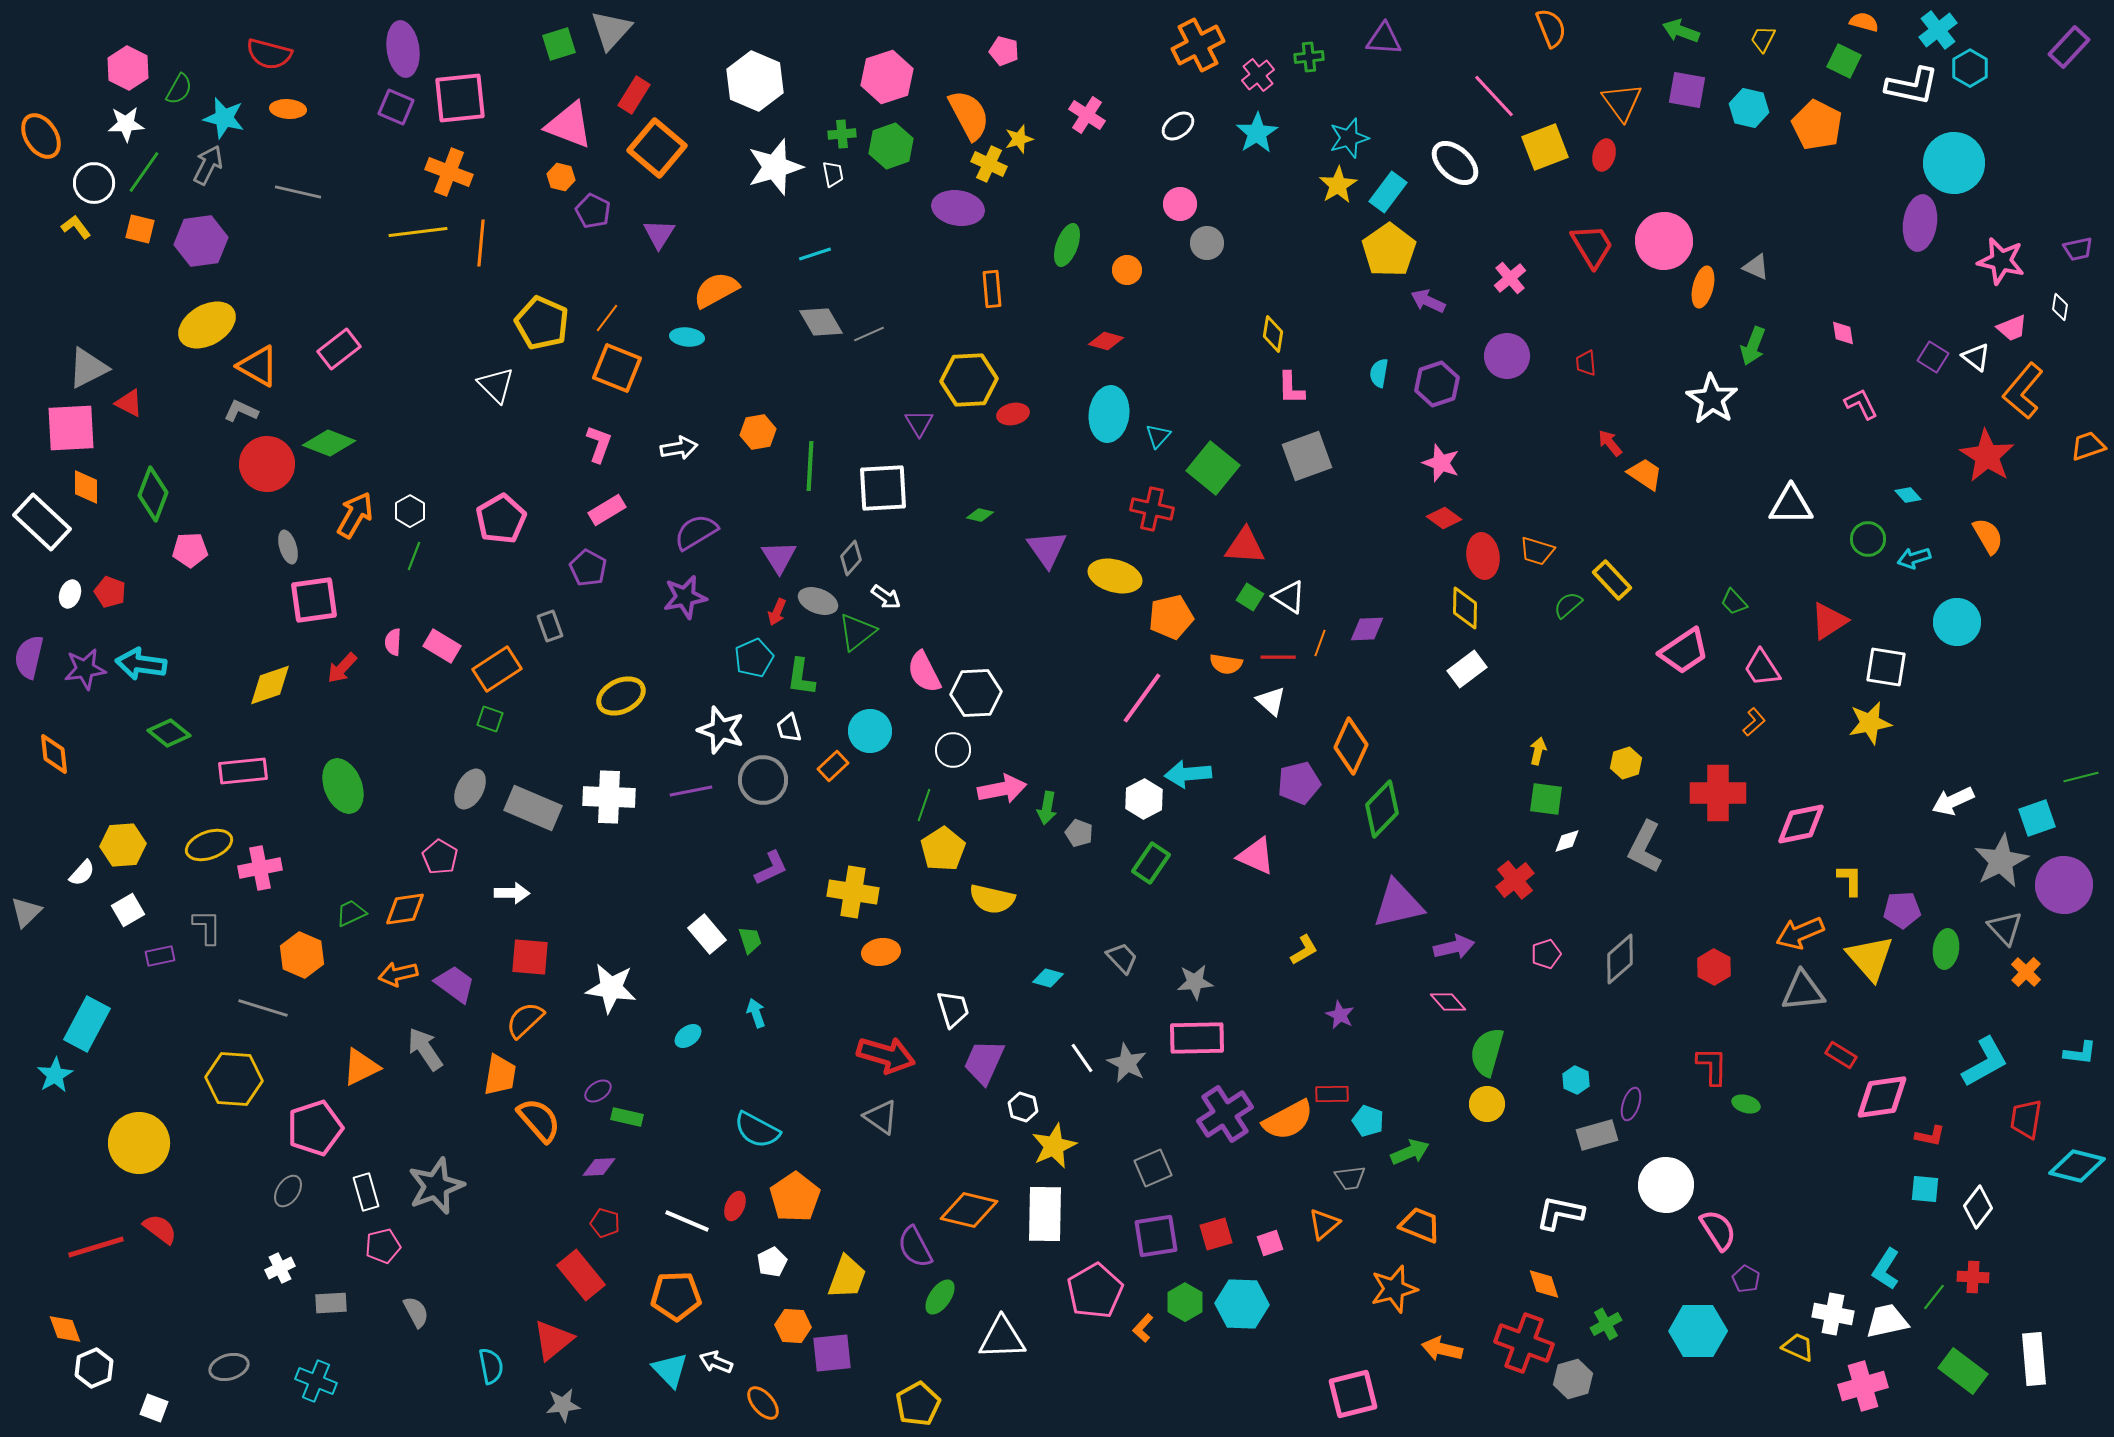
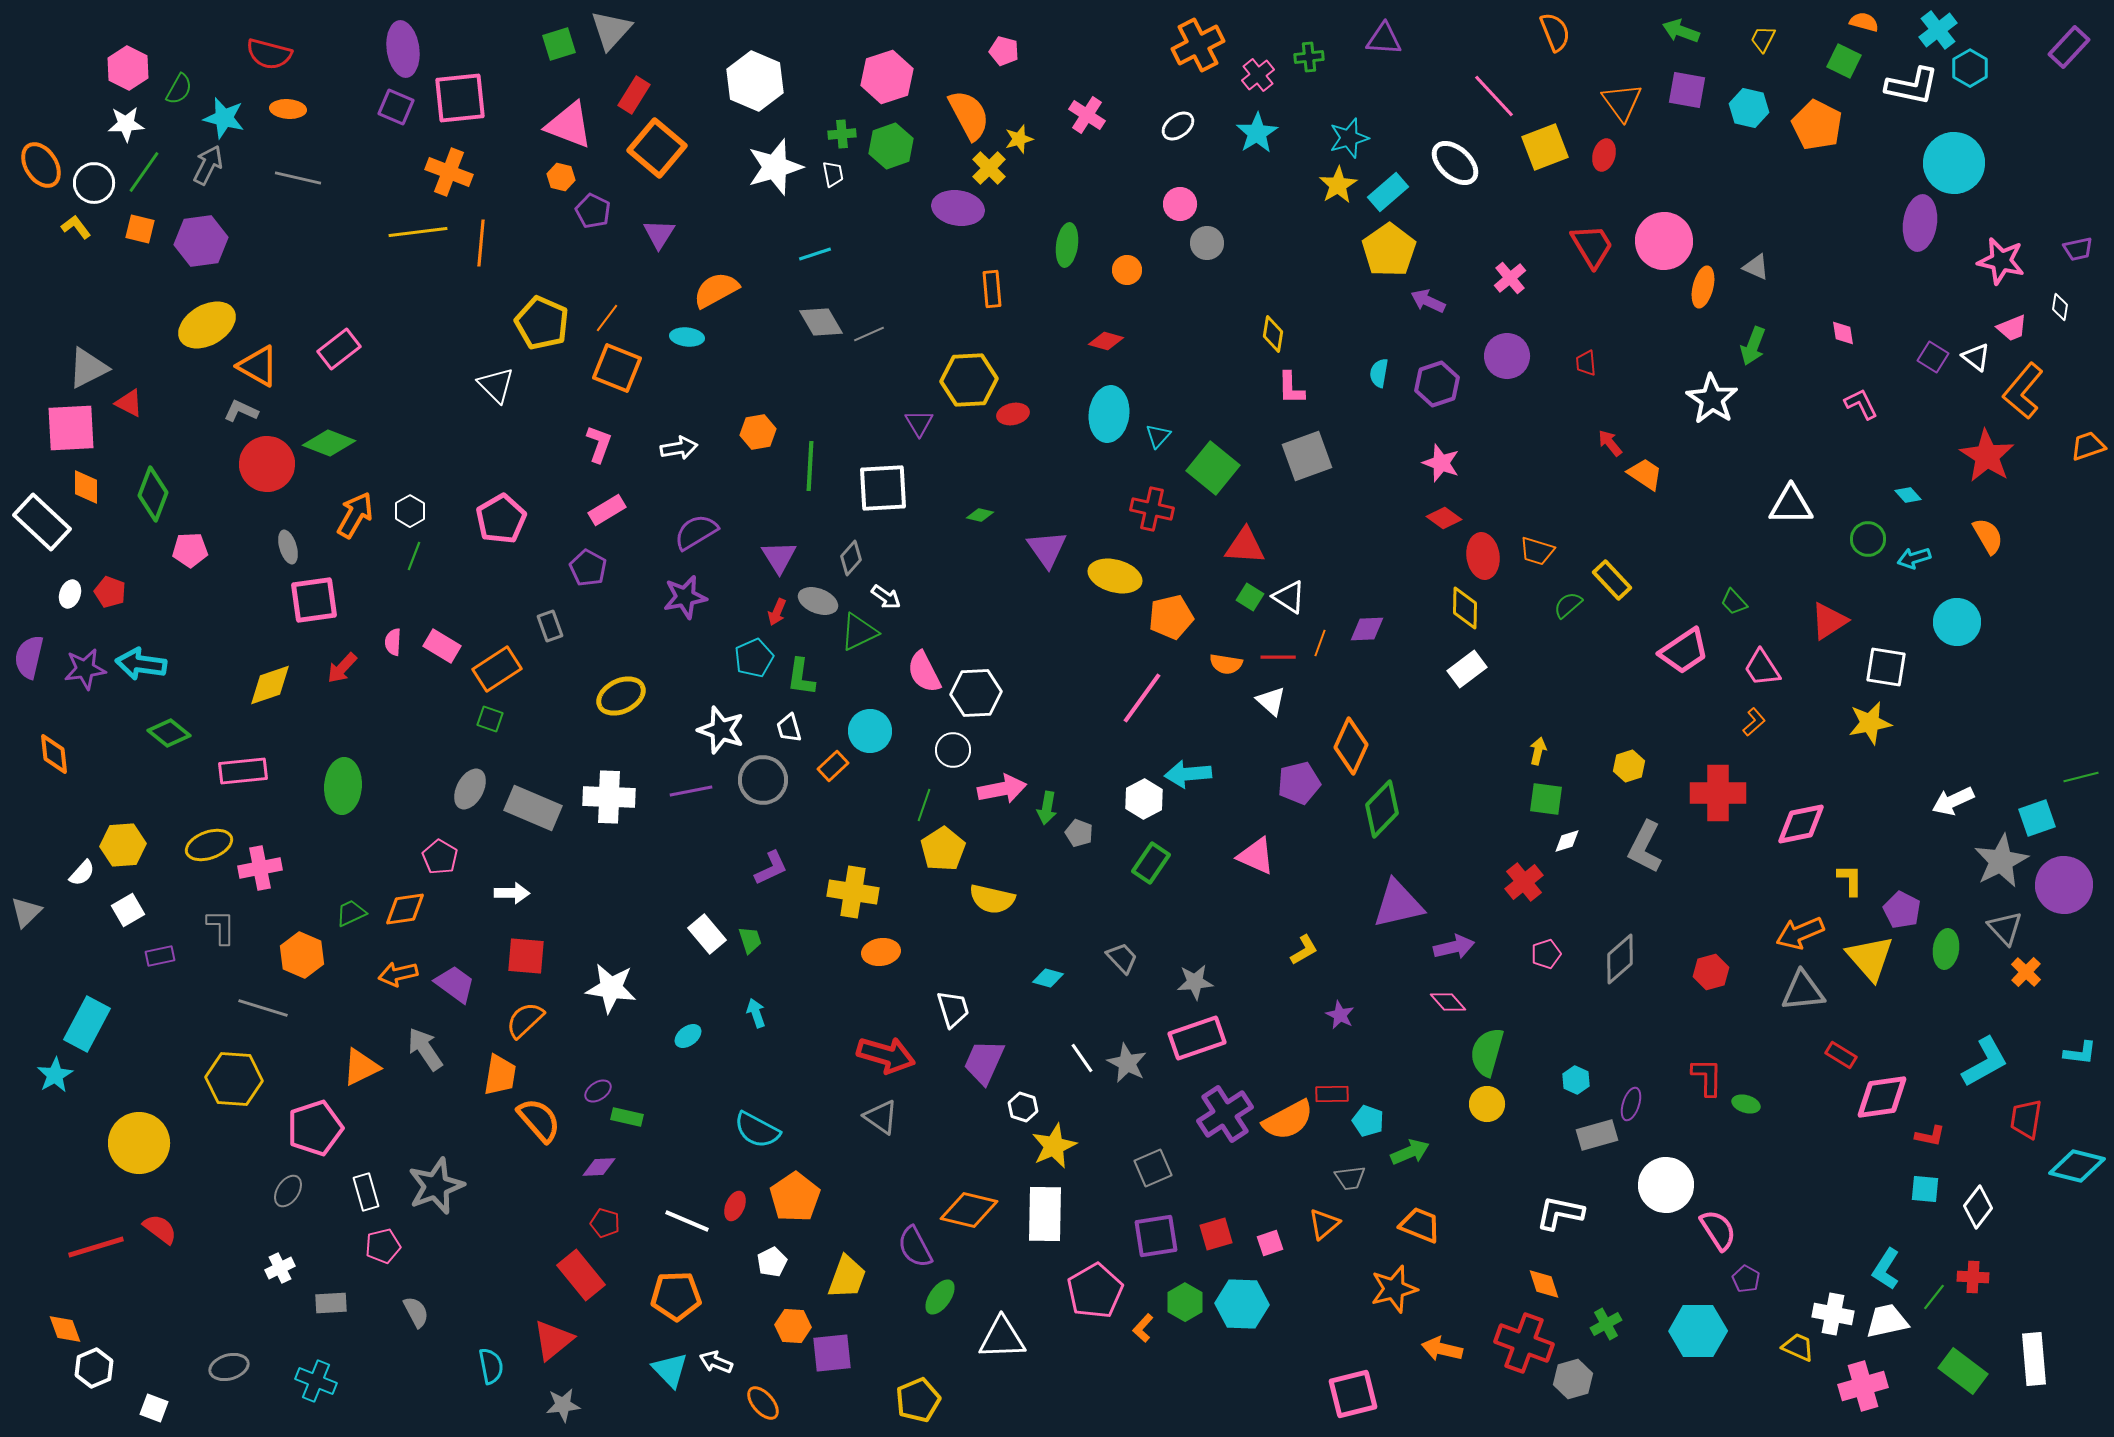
orange semicircle at (1551, 28): moved 4 px right, 4 px down
orange ellipse at (41, 136): moved 29 px down
yellow cross at (989, 164): moved 4 px down; rotated 20 degrees clockwise
gray line at (298, 192): moved 14 px up
cyan rectangle at (1388, 192): rotated 12 degrees clockwise
green ellipse at (1067, 245): rotated 12 degrees counterclockwise
green triangle at (857, 632): moved 2 px right; rotated 12 degrees clockwise
yellow hexagon at (1626, 763): moved 3 px right, 3 px down
green ellipse at (343, 786): rotated 26 degrees clockwise
red cross at (1515, 880): moved 9 px right, 2 px down
purple pentagon at (1902, 910): rotated 30 degrees clockwise
gray L-shape at (207, 927): moved 14 px right
red square at (530, 957): moved 4 px left, 1 px up
red hexagon at (1714, 967): moved 3 px left, 5 px down; rotated 16 degrees clockwise
pink rectangle at (1197, 1038): rotated 18 degrees counterclockwise
red L-shape at (1712, 1066): moved 5 px left, 11 px down
yellow pentagon at (918, 1404): moved 4 px up; rotated 6 degrees clockwise
